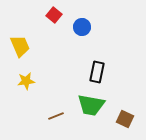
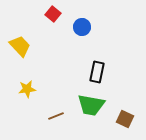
red square: moved 1 px left, 1 px up
yellow trapezoid: rotated 20 degrees counterclockwise
yellow star: moved 1 px right, 8 px down
